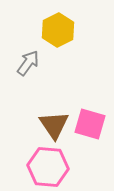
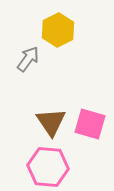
gray arrow: moved 4 px up
brown triangle: moved 3 px left, 3 px up
